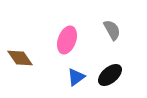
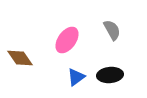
pink ellipse: rotated 16 degrees clockwise
black ellipse: rotated 35 degrees clockwise
